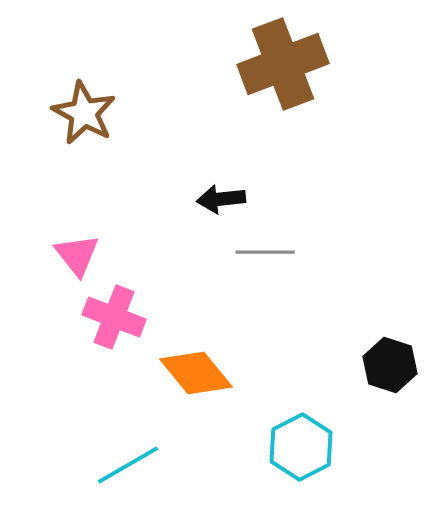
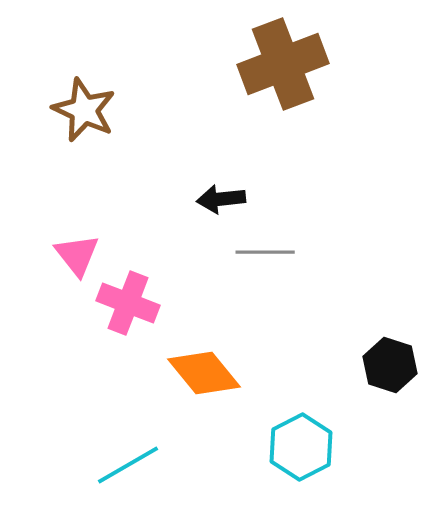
brown star: moved 3 px up; rotated 4 degrees counterclockwise
pink cross: moved 14 px right, 14 px up
orange diamond: moved 8 px right
